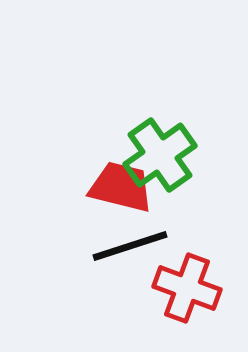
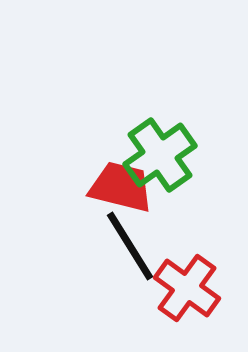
black line: rotated 76 degrees clockwise
red cross: rotated 16 degrees clockwise
